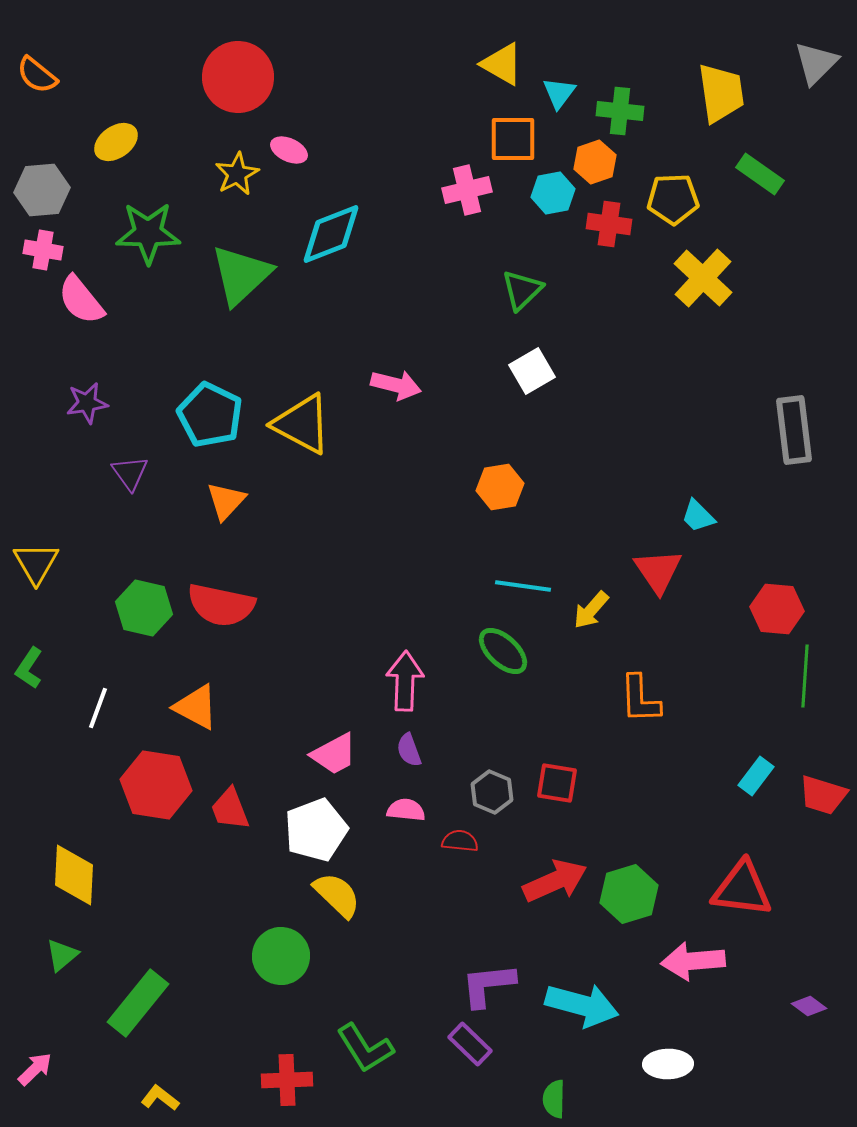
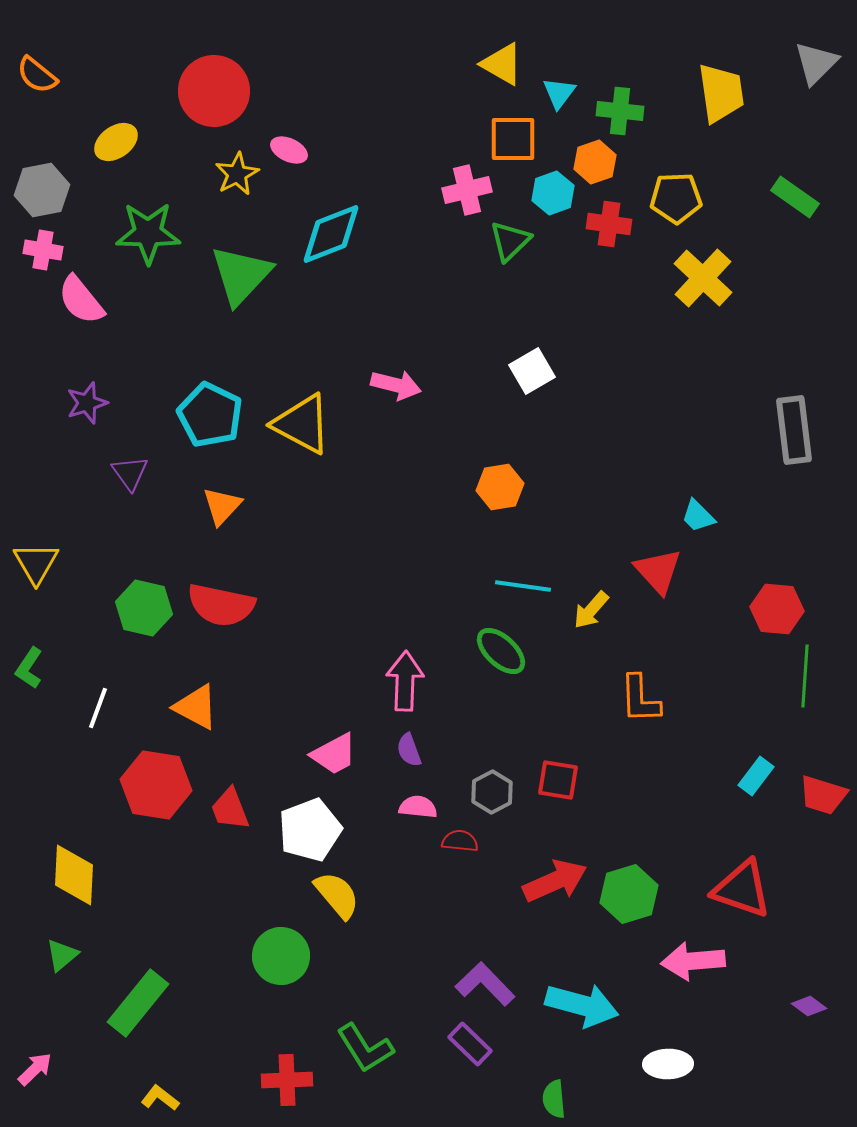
red circle at (238, 77): moved 24 px left, 14 px down
green rectangle at (760, 174): moved 35 px right, 23 px down
gray hexagon at (42, 190): rotated 6 degrees counterclockwise
cyan hexagon at (553, 193): rotated 9 degrees counterclockwise
yellow pentagon at (673, 199): moved 3 px right, 1 px up
green triangle at (241, 275): rotated 4 degrees counterclockwise
green triangle at (522, 290): moved 12 px left, 49 px up
purple star at (87, 403): rotated 9 degrees counterclockwise
orange triangle at (226, 501): moved 4 px left, 5 px down
red triangle at (658, 571): rotated 8 degrees counterclockwise
green ellipse at (503, 651): moved 2 px left
red square at (557, 783): moved 1 px right, 3 px up
gray hexagon at (492, 792): rotated 9 degrees clockwise
pink semicircle at (406, 810): moved 12 px right, 3 px up
white pentagon at (316, 830): moved 6 px left
red triangle at (742, 889): rotated 12 degrees clockwise
yellow semicircle at (337, 895): rotated 6 degrees clockwise
purple L-shape at (488, 985): moved 3 px left, 1 px up; rotated 52 degrees clockwise
green semicircle at (554, 1099): rotated 6 degrees counterclockwise
